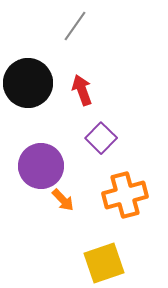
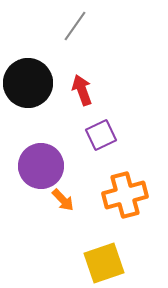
purple square: moved 3 px up; rotated 20 degrees clockwise
